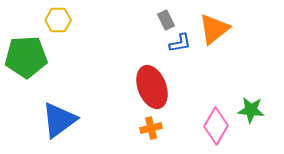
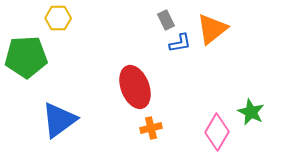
yellow hexagon: moved 2 px up
orange triangle: moved 2 px left
red ellipse: moved 17 px left
green star: moved 2 px down; rotated 20 degrees clockwise
pink diamond: moved 1 px right, 6 px down
